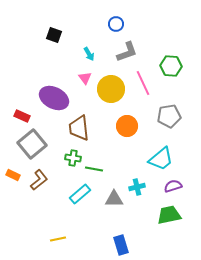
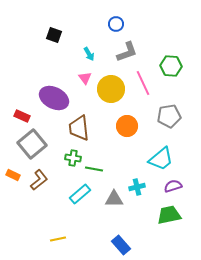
blue rectangle: rotated 24 degrees counterclockwise
